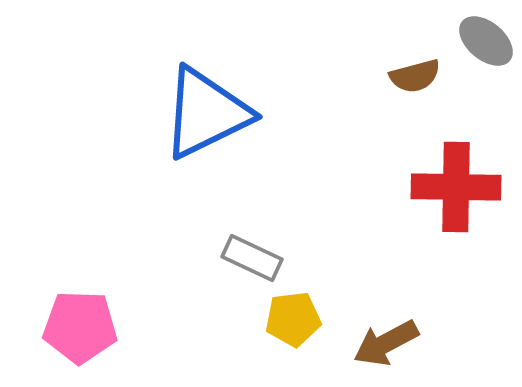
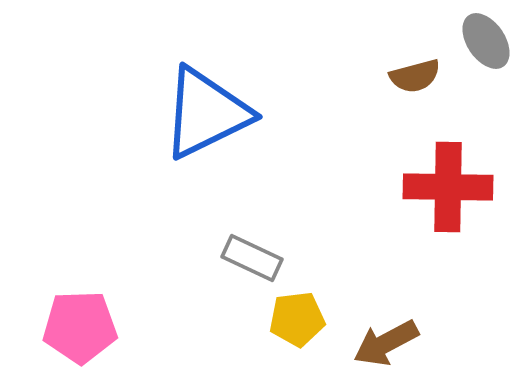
gray ellipse: rotated 16 degrees clockwise
red cross: moved 8 px left
yellow pentagon: moved 4 px right
pink pentagon: rotated 4 degrees counterclockwise
